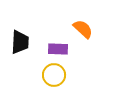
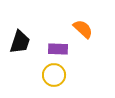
black trapezoid: rotated 15 degrees clockwise
